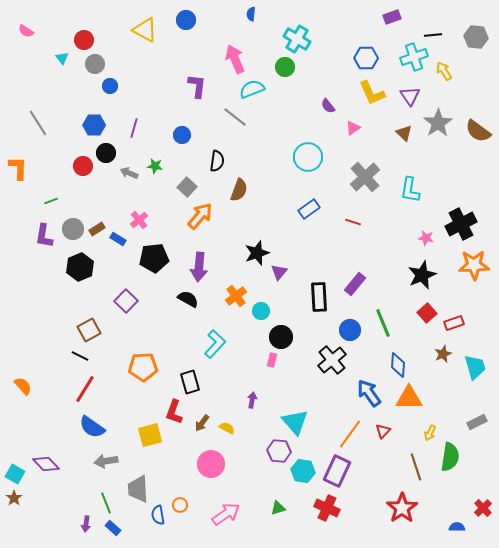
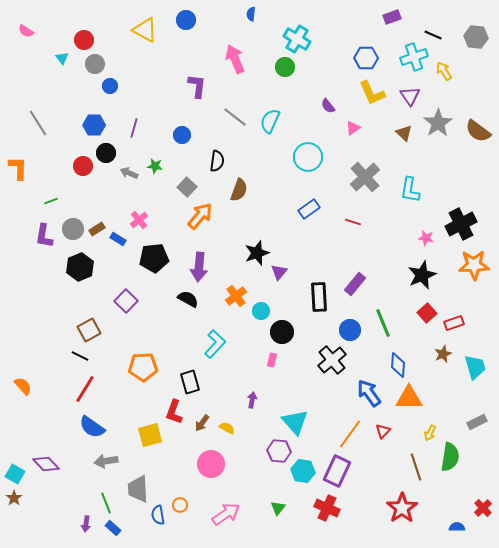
black line at (433, 35): rotated 30 degrees clockwise
cyan semicircle at (252, 89): moved 18 px right, 32 px down; rotated 45 degrees counterclockwise
black circle at (281, 337): moved 1 px right, 5 px up
green triangle at (278, 508): rotated 35 degrees counterclockwise
